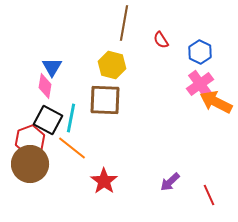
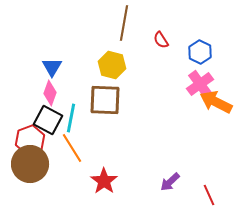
pink diamond: moved 5 px right, 7 px down; rotated 10 degrees clockwise
orange line: rotated 20 degrees clockwise
